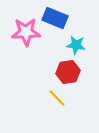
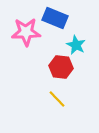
cyan star: rotated 18 degrees clockwise
red hexagon: moved 7 px left, 5 px up; rotated 15 degrees clockwise
yellow line: moved 1 px down
